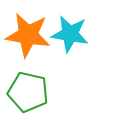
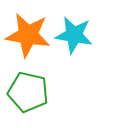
cyan star: moved 4 px right, 1 px down
